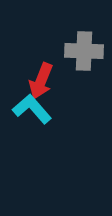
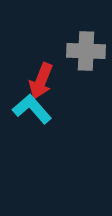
gray cross: moved 2 px right
